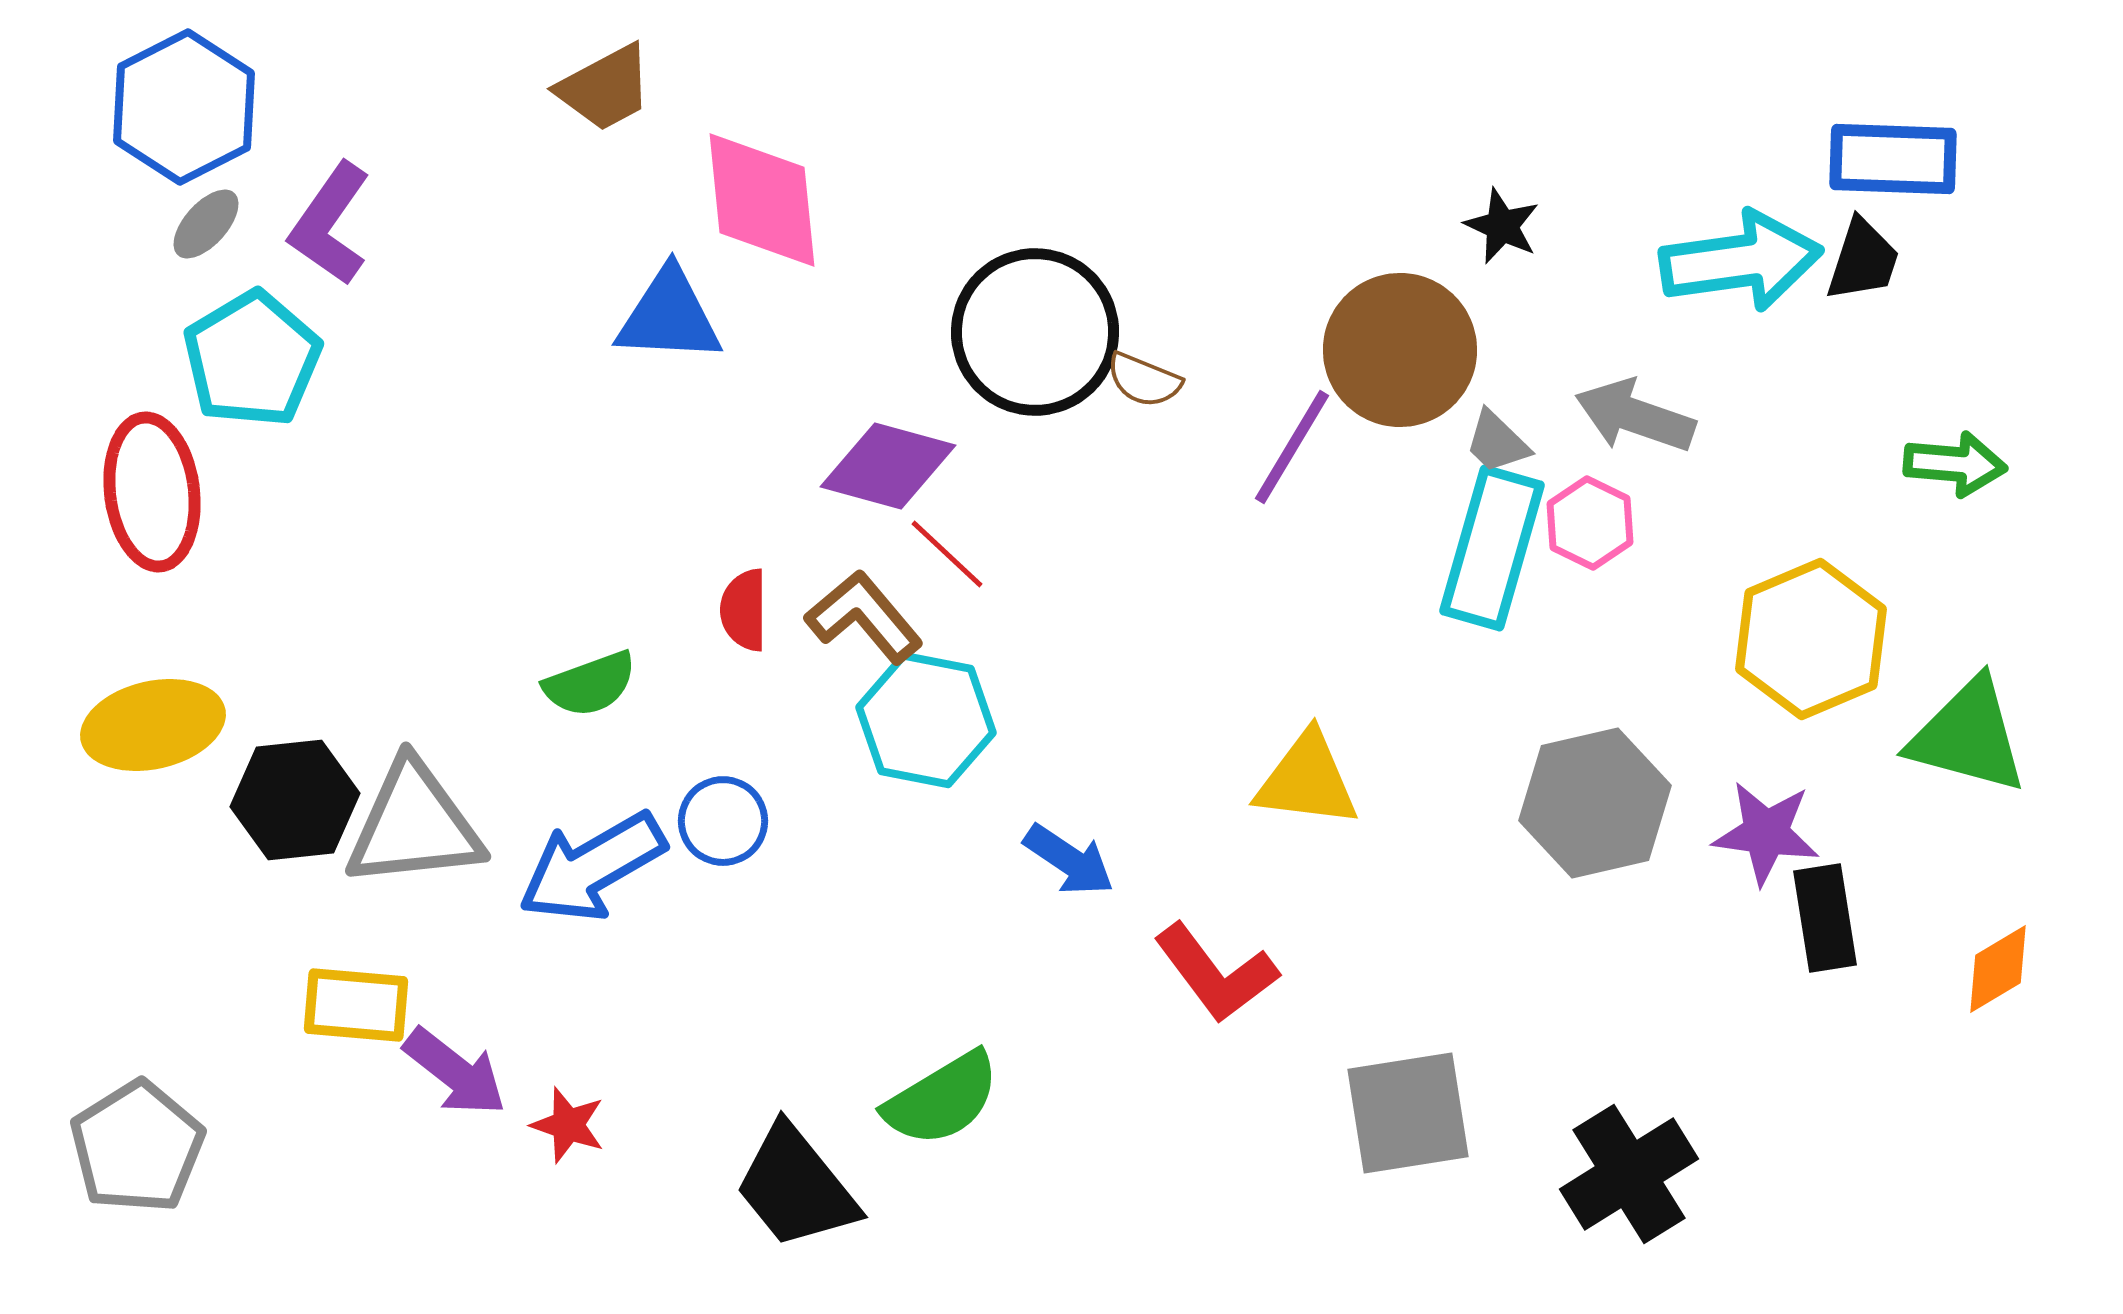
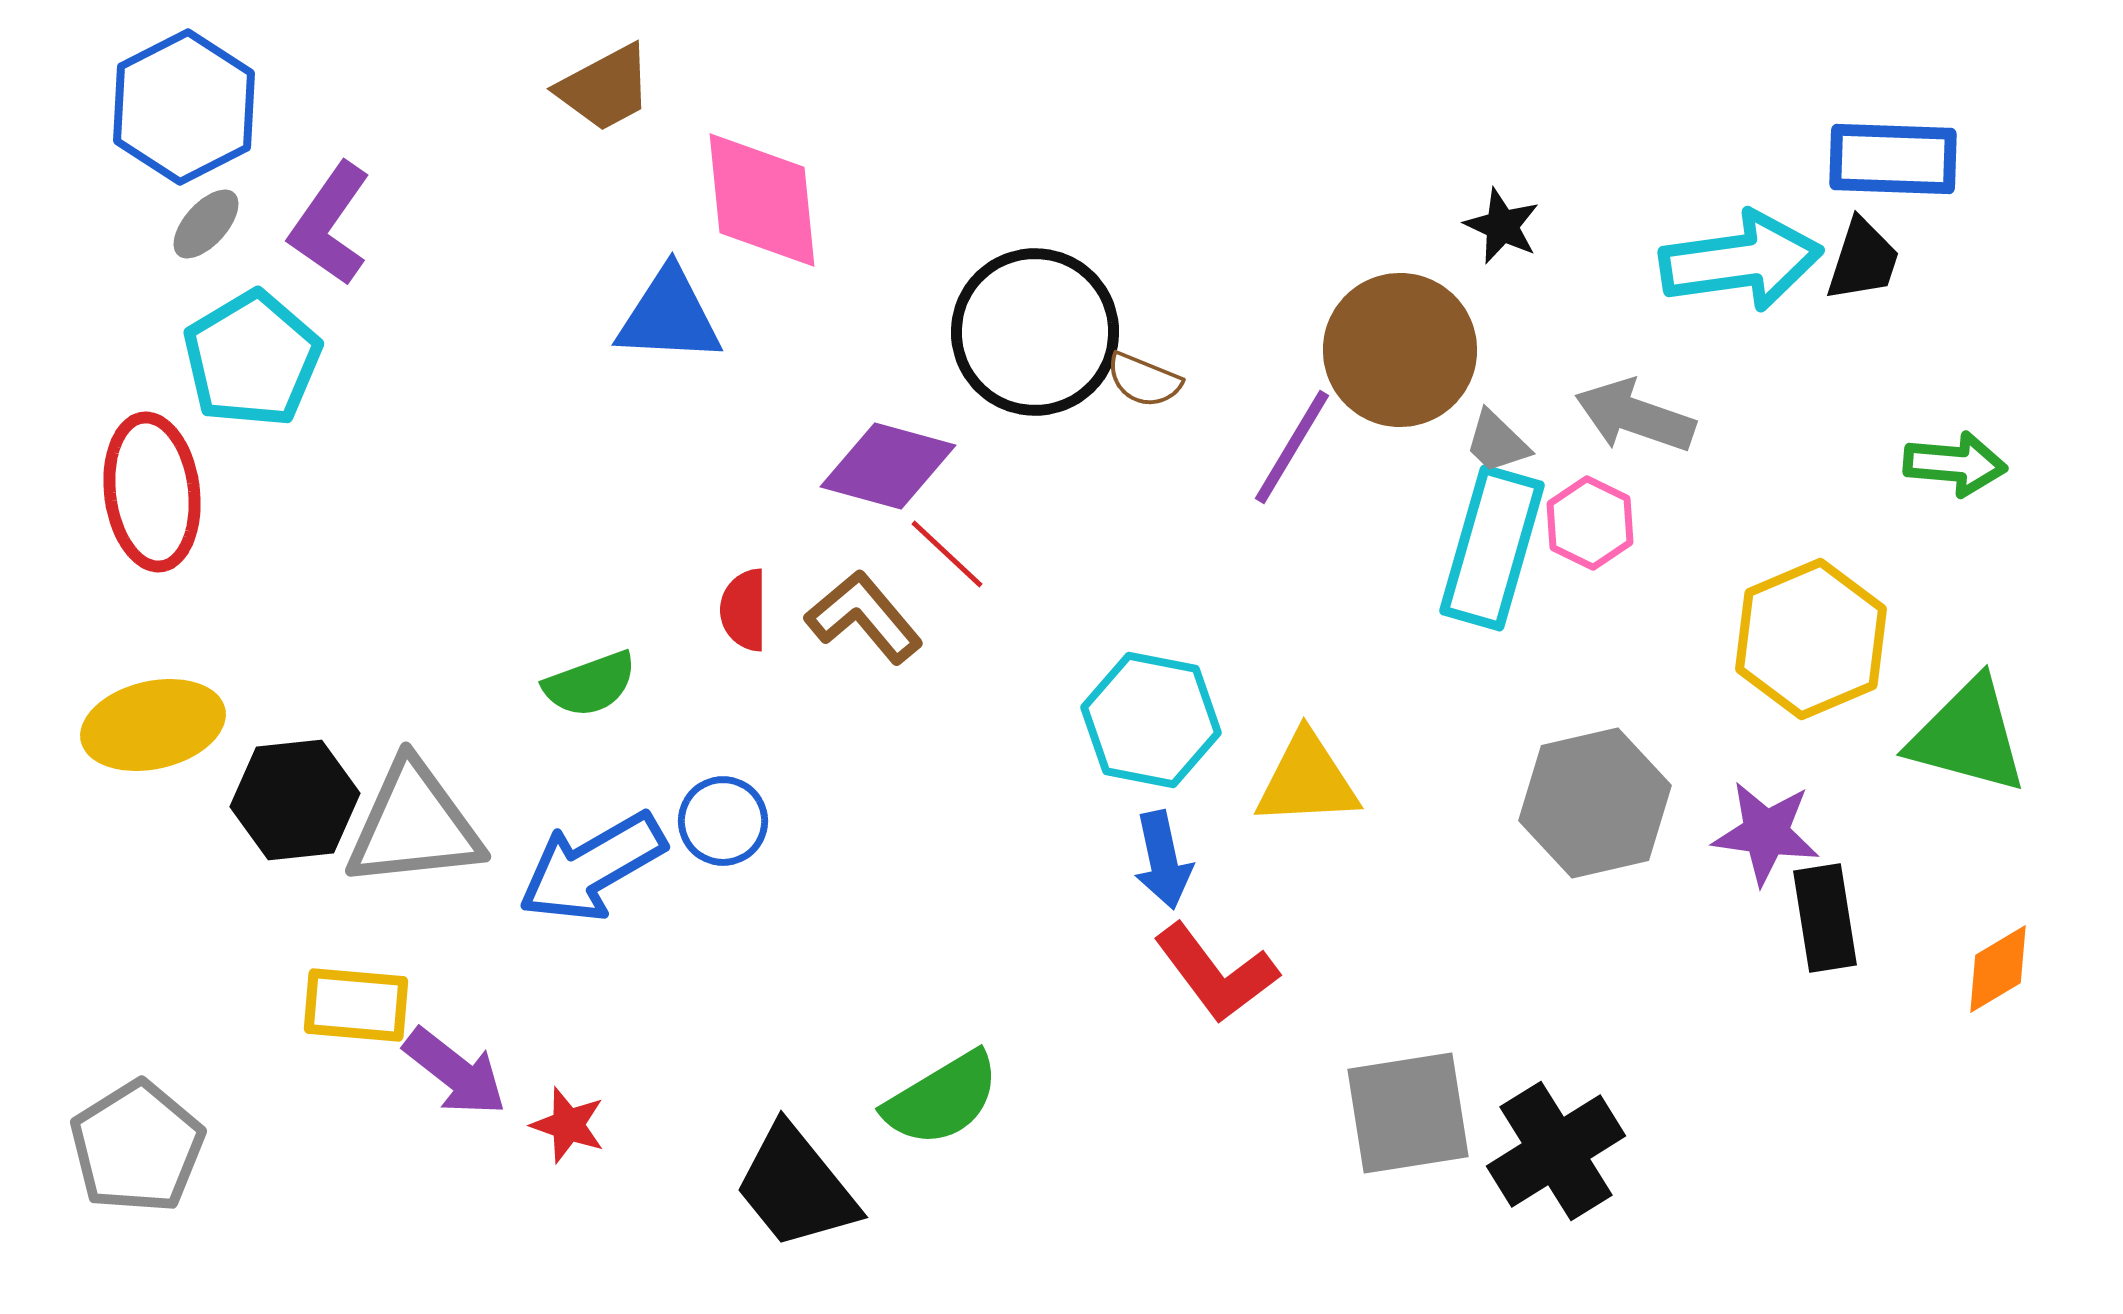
cyan hexagon at (926, 720): moved 225 px right
yellow triangle at (1307, 780): rotated 10 degrees counterclockwise
blue arrow at (1069, 860): moved 94 px right; rotated 44 degrees clockwise
black cross at (1629, 1174): moved 73 px left, 23 px up
